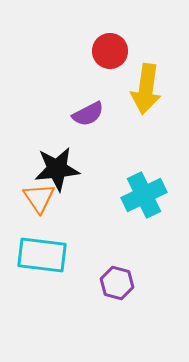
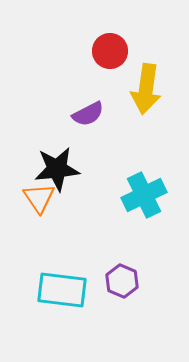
cyan rectangle: moved 20 px right, 35 px down
purple hexagon: moved 5 px right, 2 px up; rotated 8 degrees clockwise
